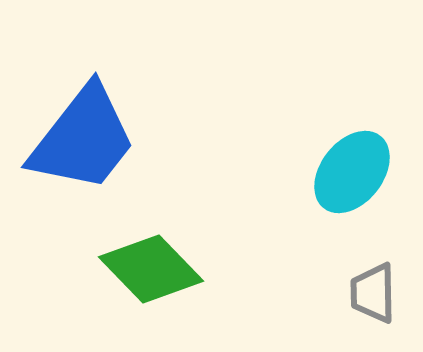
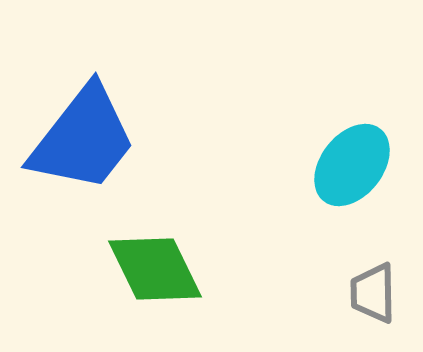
cyan ellipse: moved 7 px up
green diamond: moved 4 px right; rotated 18 degrees clockwise
